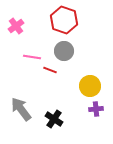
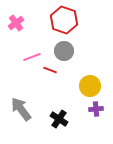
pink cross: moved 3 px up
pink line: rotated 30 degrees counterclockwise
black cross: moved 5 px right
